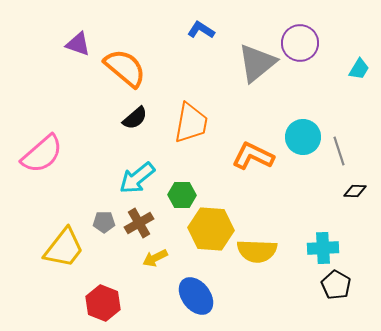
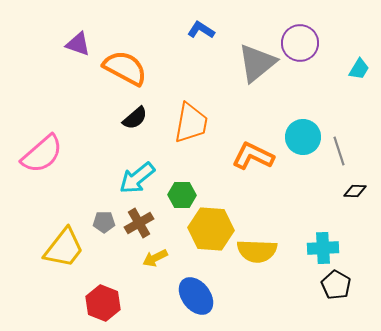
orange semicircle: rotated 12 degrees counterclockwise
